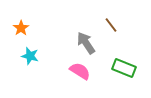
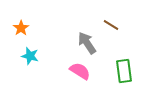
brown line: rotated 21 degrees counterclockwise
gray arrow: moved 1 px right
green rectangle: moved 3 px down; rotated 60 degrees clockwise
